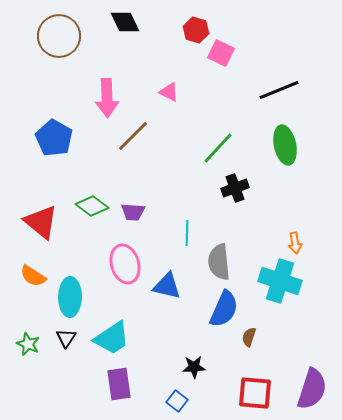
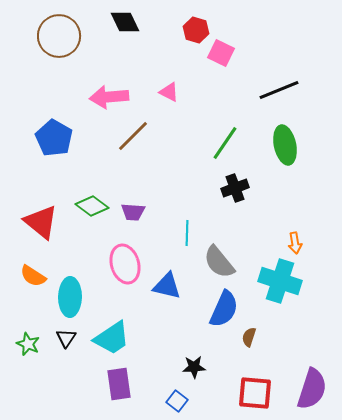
pink arrow: moved 2 px right, 1 px up; rotated 87 degrees clockwise
green line: moved 7 px right, 5 px up; rotated 9 degrees counterclockwise
gray semicircle: rotated 33 degrees counterclockwise
